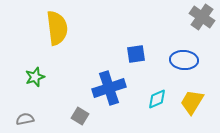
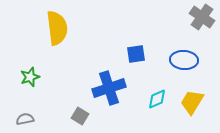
green star: moved 5 px left
